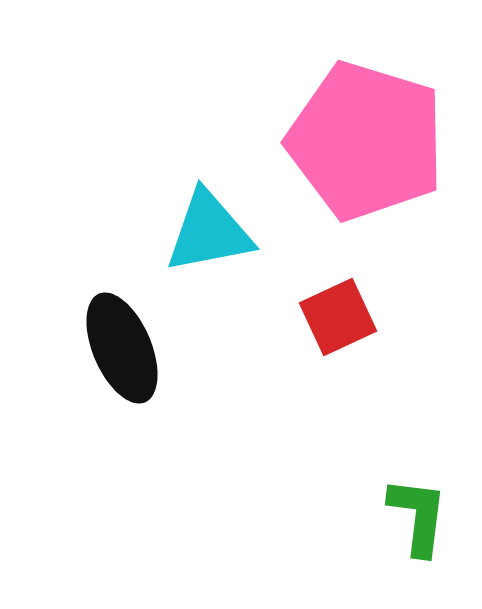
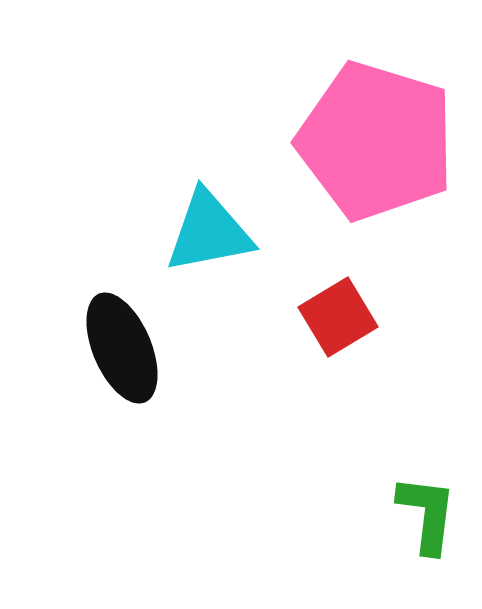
pink pentagon: moved 10 px right
red square: rotated 6 degrees counterclockwise
green L-shape: moved 9 px right, 2 px up
